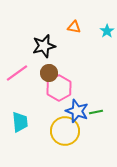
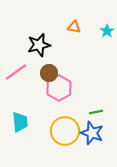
black star: moved 5 px left, 1 px up
pink line: moved 1 px left, 1 px up
blue star: moved 15 px right, 22 px down
